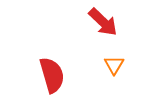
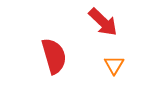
red semicircle: moved 2 px right, 19 px up
